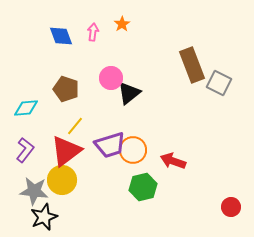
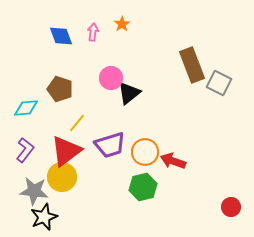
brown pentagon: moved 6 px left
yellow line: moved 2 px right, 3 px up
orange circle: moved 12 px right, 2 px down
yellow circle: moved 3 px up
